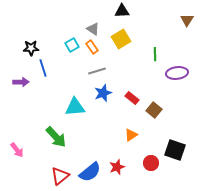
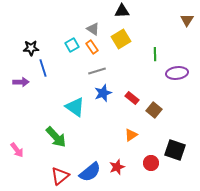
cyan triangle: rotated 40 degrees clockwise
